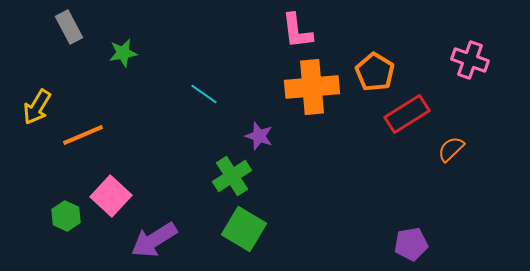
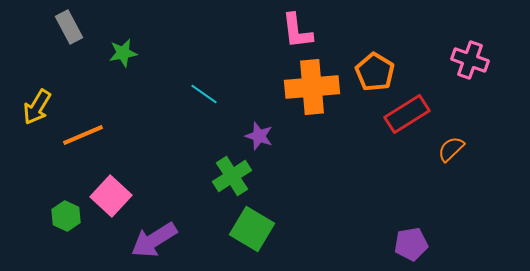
green square: moved 8 px right
